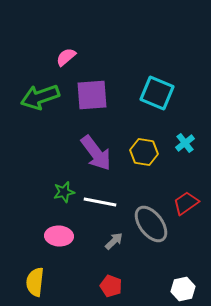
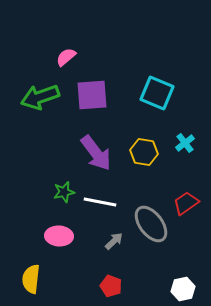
yellow semicircle: moved 4 px left, 3 px up
